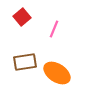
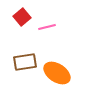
pink line: moved 7 px left, 2 px up; rotated 54 degrees clockwise
